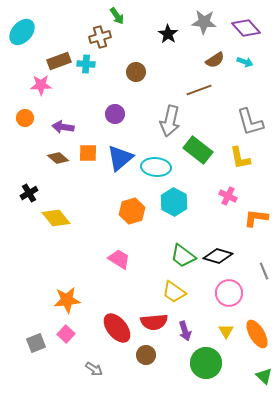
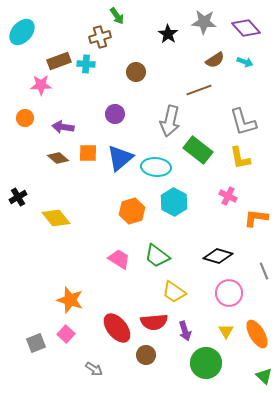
gray L-shape at (250, 122): moved 7 px left
black cross at (29, 193): moved 11 px left, 4 px down
green trapezoid at (183, 256): moved 26 px left
orange star at (67, 300): moved 3 px right; rotated 24 degrees clockwise
